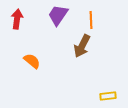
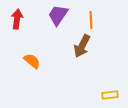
yellow rectangle: moved 2 px right, 1 px up
